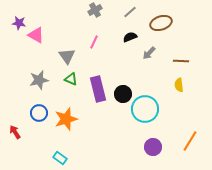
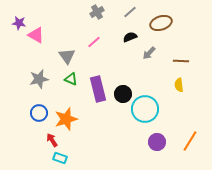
gray cross: moved 2 px right, 2 px down
pink line: rotated 24 degrees clockwise
gray star: moved 1 px up
red arrow: moved 37 px right, 8 px down
purple circle: moved 4 px right, 5 px up
cyan rectangle: rotated 16 degrees counterclockwise
